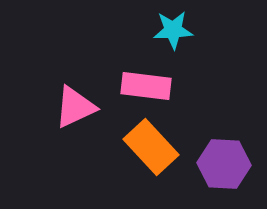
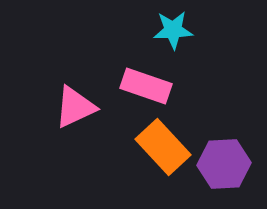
pink rectangle: rotated 12 degrees clockwise
orange rectangle: moved 12 px right
purple hexagon: rotated 6 degrees counterclockwise
